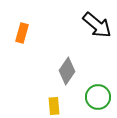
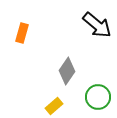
yellow rectangle: rotated 54 degrees clockwise
